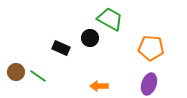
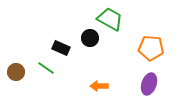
green line: moved 8 px right, 8 px up
